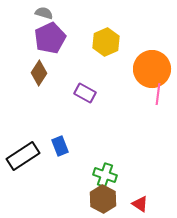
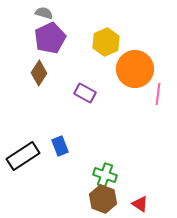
orange circle: moved 17 px left
brown hexagon: rotated 8 degrees counterclockwise
